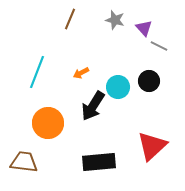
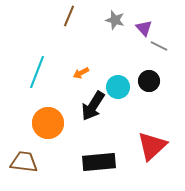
brown line: moved 1 px left, 3 px up
